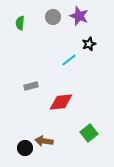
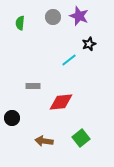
gray rectangle: moved 2 px right; rotated 16 degrees clockwise
green square: moved 8 px left, 5 px down
black circle: moved 13 px left, 30 px up
